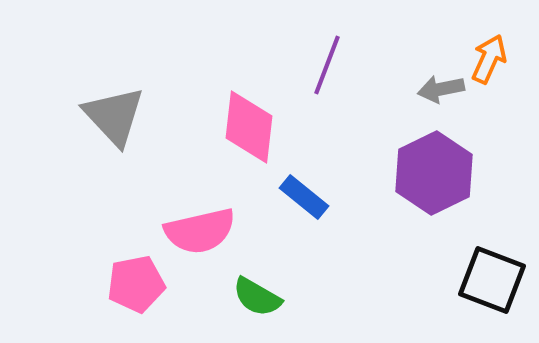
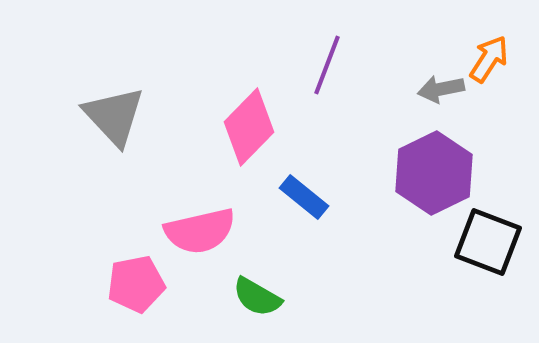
orange arrow: rotated 9 degrees clockwise
pink diamond: rotated 38 degrees clockwise
black square: moved 4 px left, 38 px up
